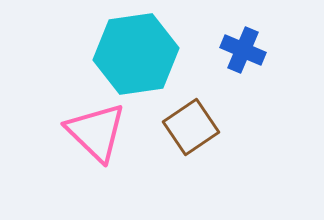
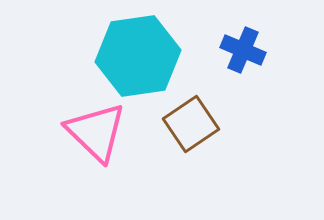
cyan hexagon: moved 2 px right, 2 px down
brown square: moved 3 px up
